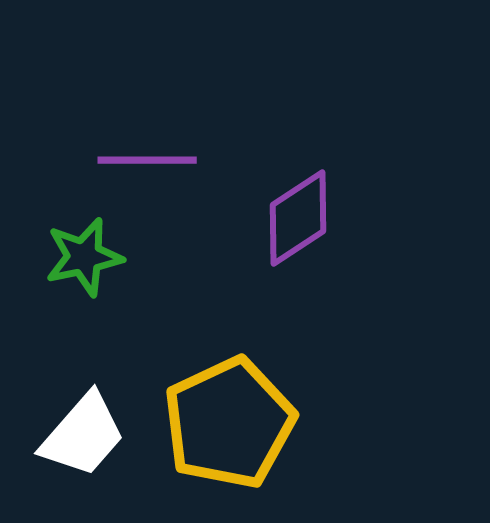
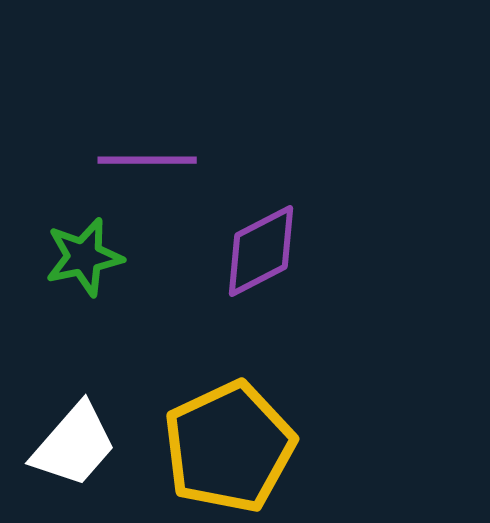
purple diamond: moved 37 px left, 33 px down; rotated 6 degrees clockwise
yellow pentagon: moved 24 px down
white trapezoid: moved 9 px left, 10 px down
